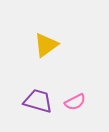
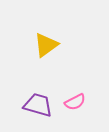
purple trapezoid: moved 4 px down
